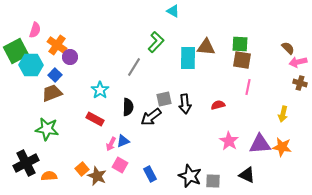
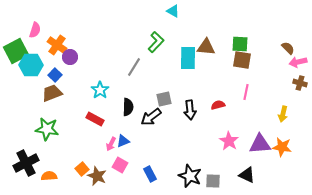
pink line at (248, 87): moved 2 px left, 5 px down
black arrow at (185, 104): moved 5 px right, 6 px down
